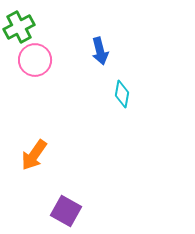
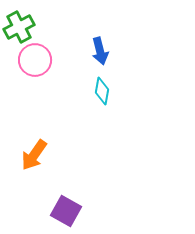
cyan diamond: moved 20 px left, 3 px up
